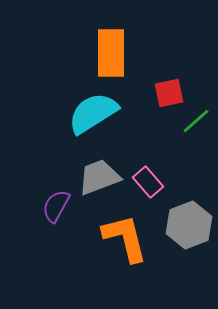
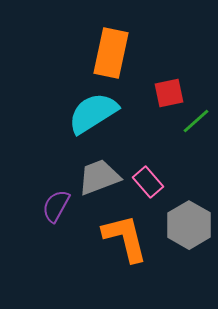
orange rectangle: rotated 12 degrees clockwise
gray hexagon: rotated 9 degrees counterclockwise
